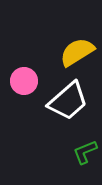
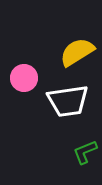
pink circle: moved 3 px up
white trapezoid: rotated 33 degrees clockwise
